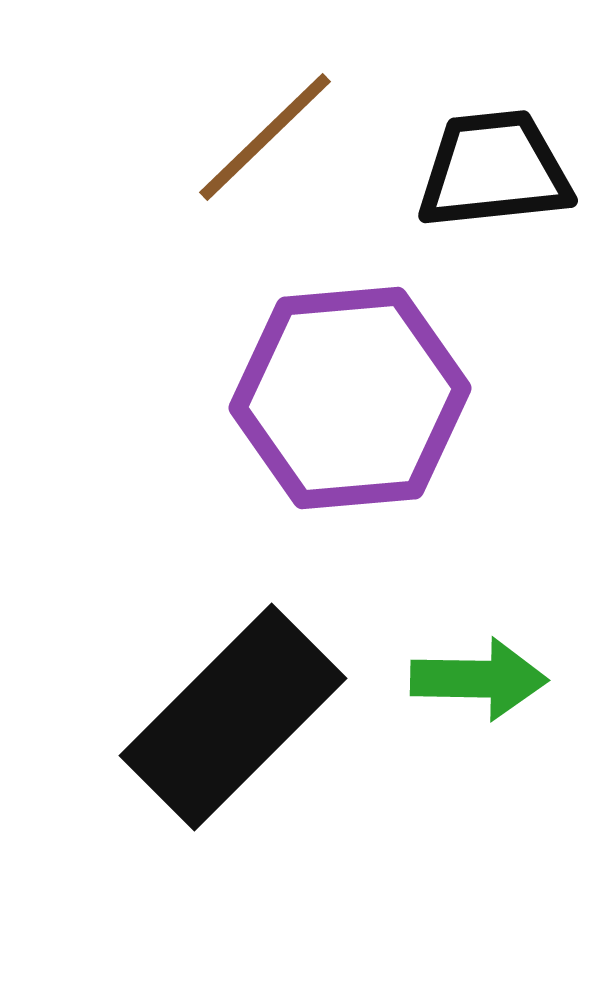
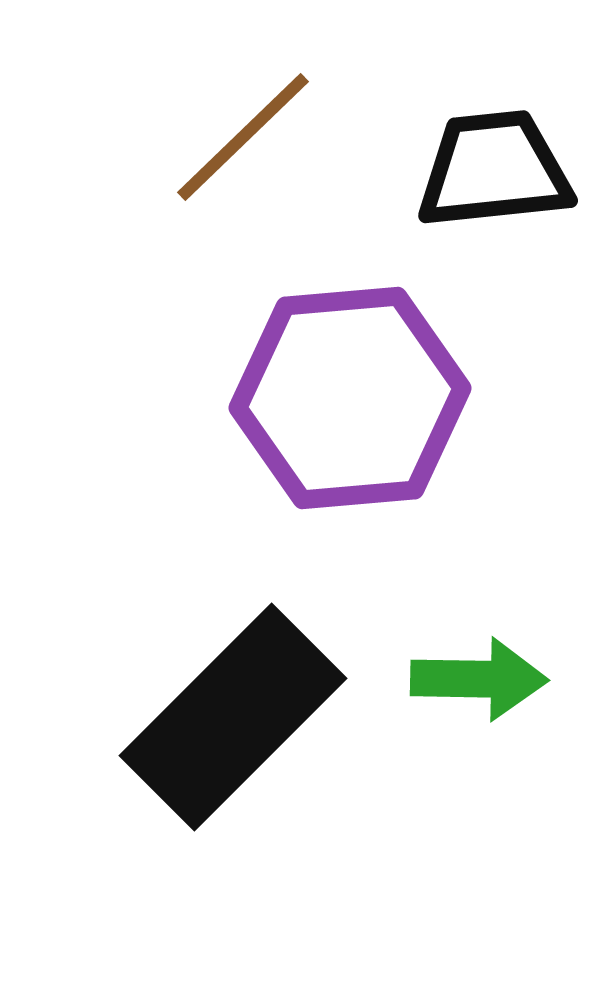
brown line: moved 22 px left
